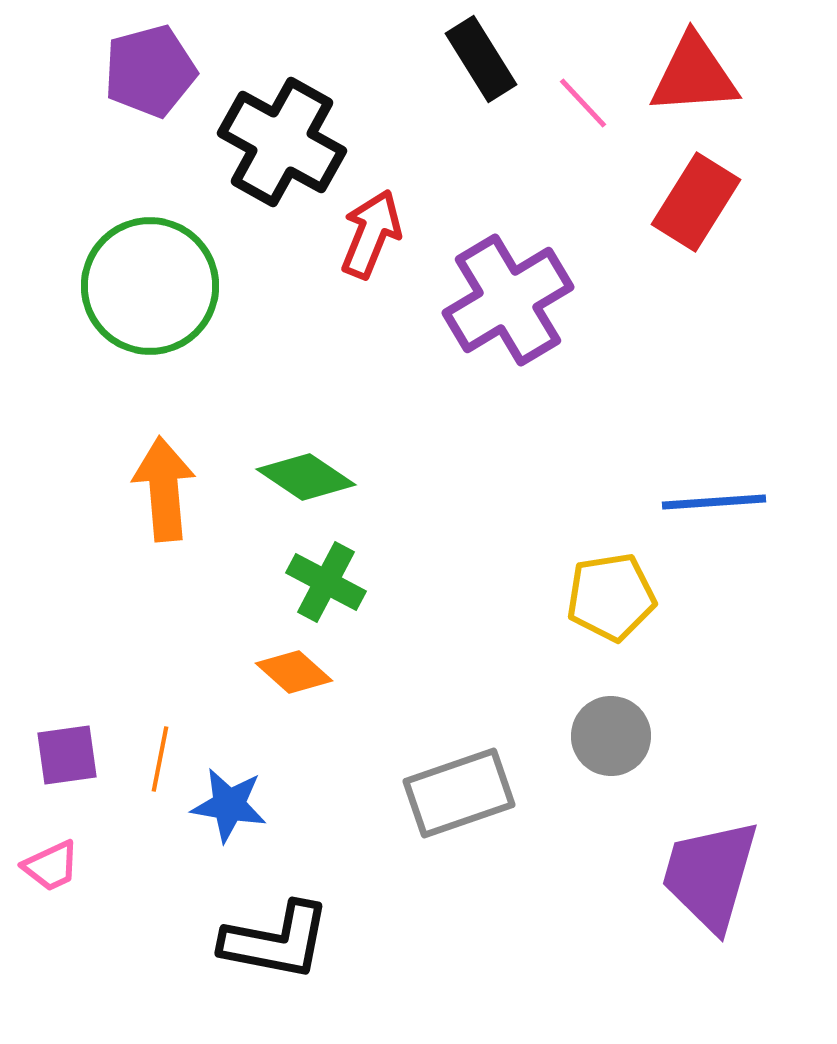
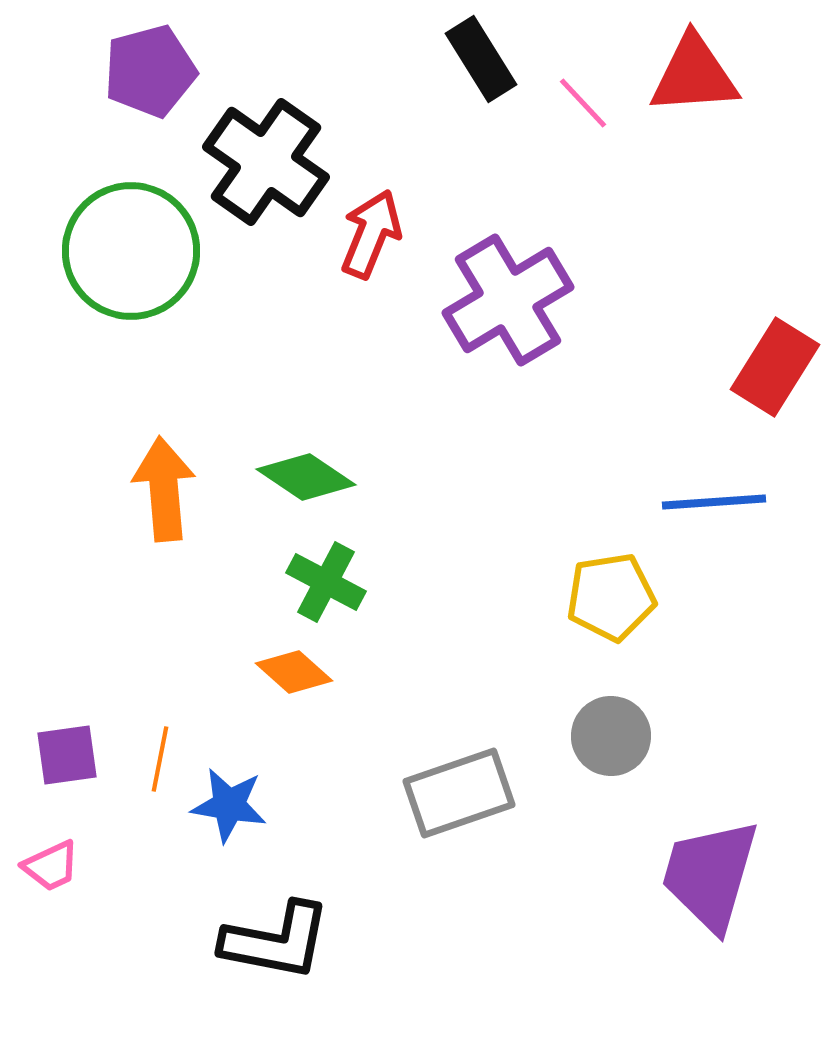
black cross: moved 16 px left, 20 px down; rotated 6 degrees clockwise
red rectangle: moved 79 px right, 165 px down
green circle: moved 19 px left, 35 px up
